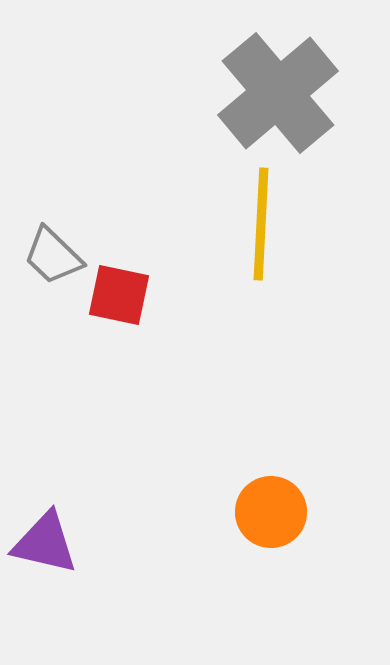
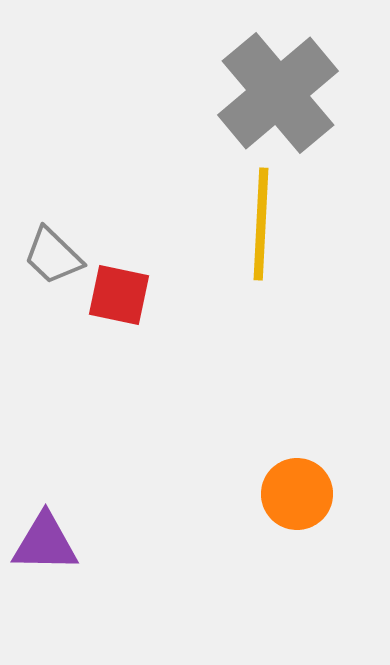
orange circle: moved 26 px right, 18 px up
purple triangle: rotated 12 degrees counterclockwise
